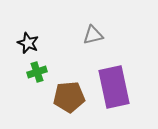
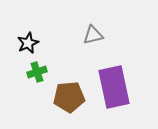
black star: rotated 25 degrees clockwise
